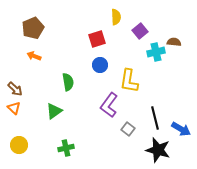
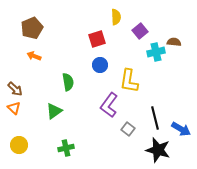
brown pentagon: moved 1 px left
